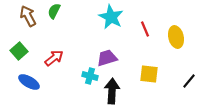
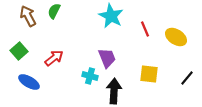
cyan star: moved 1 px up
yellow ellipse: rotated 45 degrees counterclockwise
purple trapezoid: rotated 85 degrees clockwise
black line: moved 2 px left, 3 px up
black arrow: moved 2 px right
